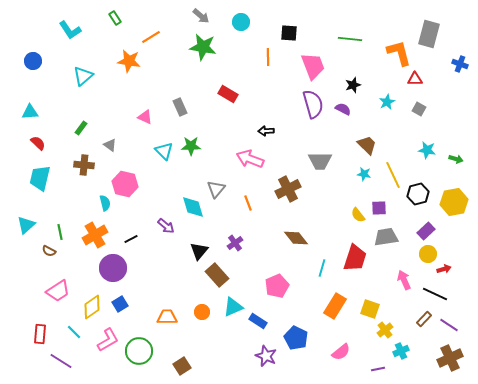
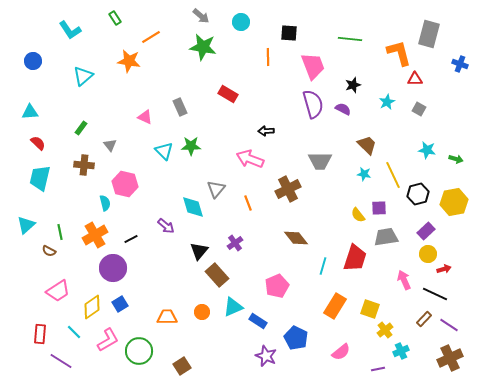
gray triangle at (110, 145): rotated 16 degrees clockwise
cyan line at (322, 268): moved 1 px right, 2 px up
